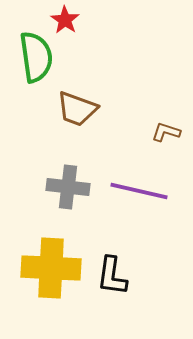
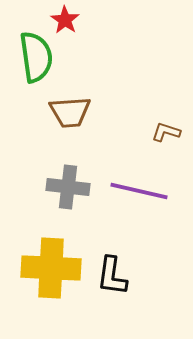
brown trapezoid: moved 7 px left, 3 px down; rotated 24 degrees counterclockwise
